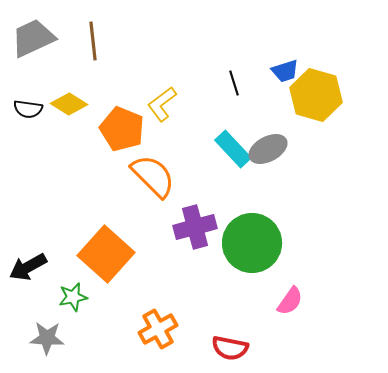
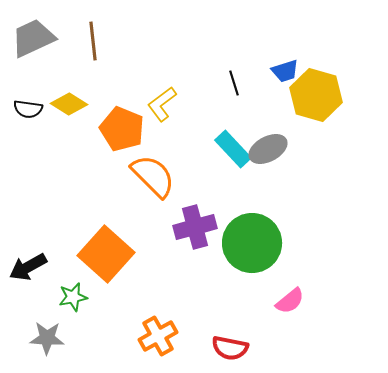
pink semicircle: rotated 16 degrees clockwise
orange cross: moved 7 px down
